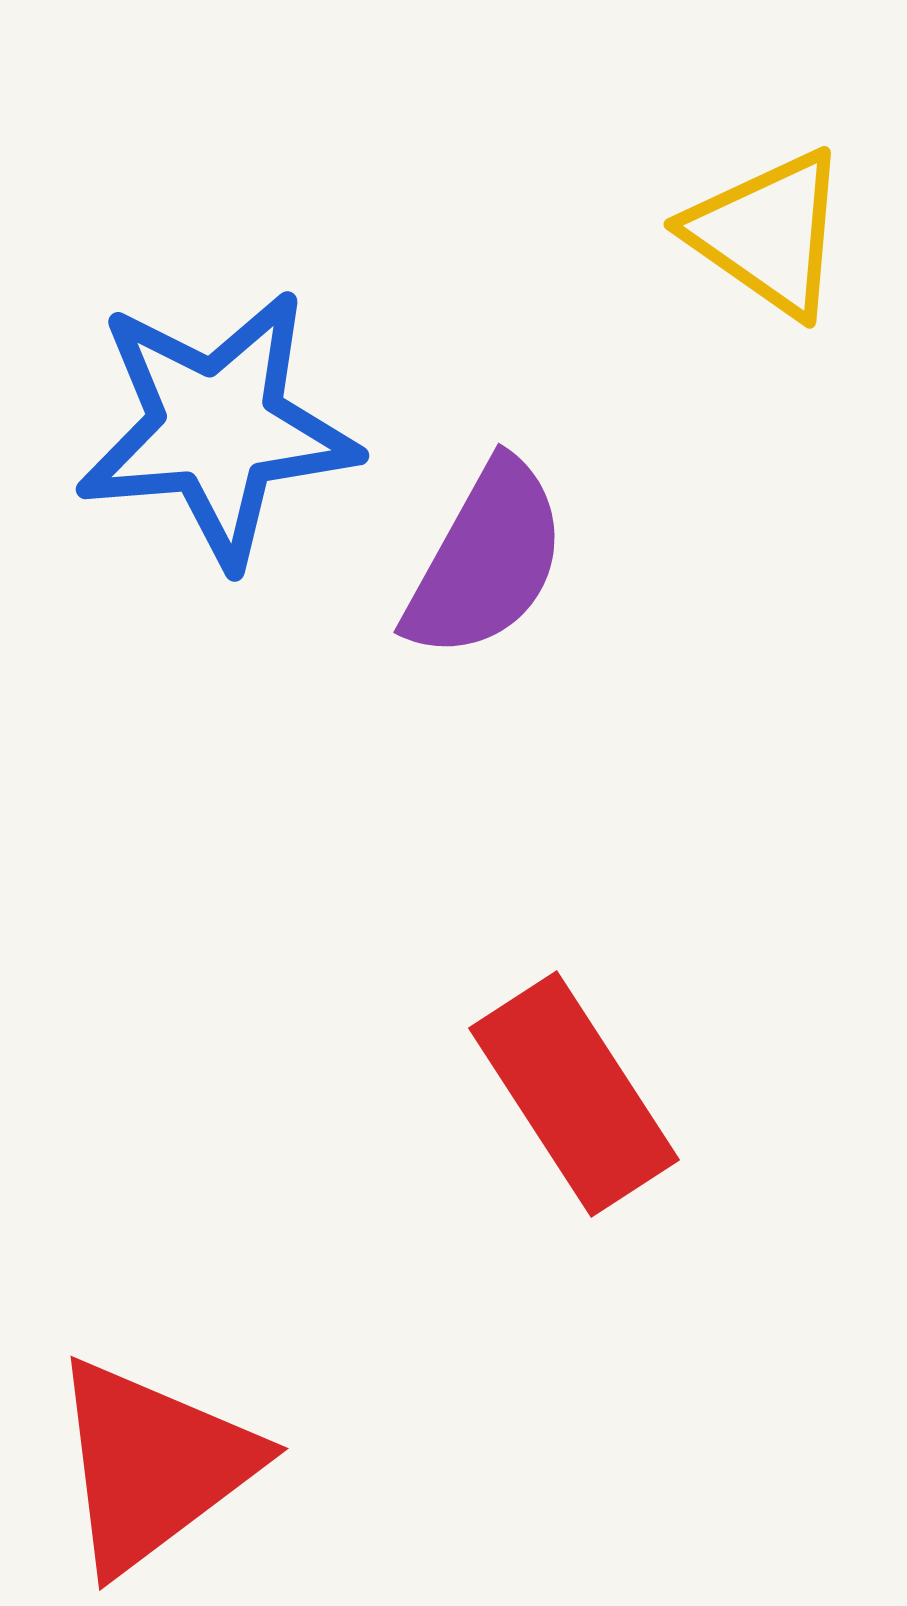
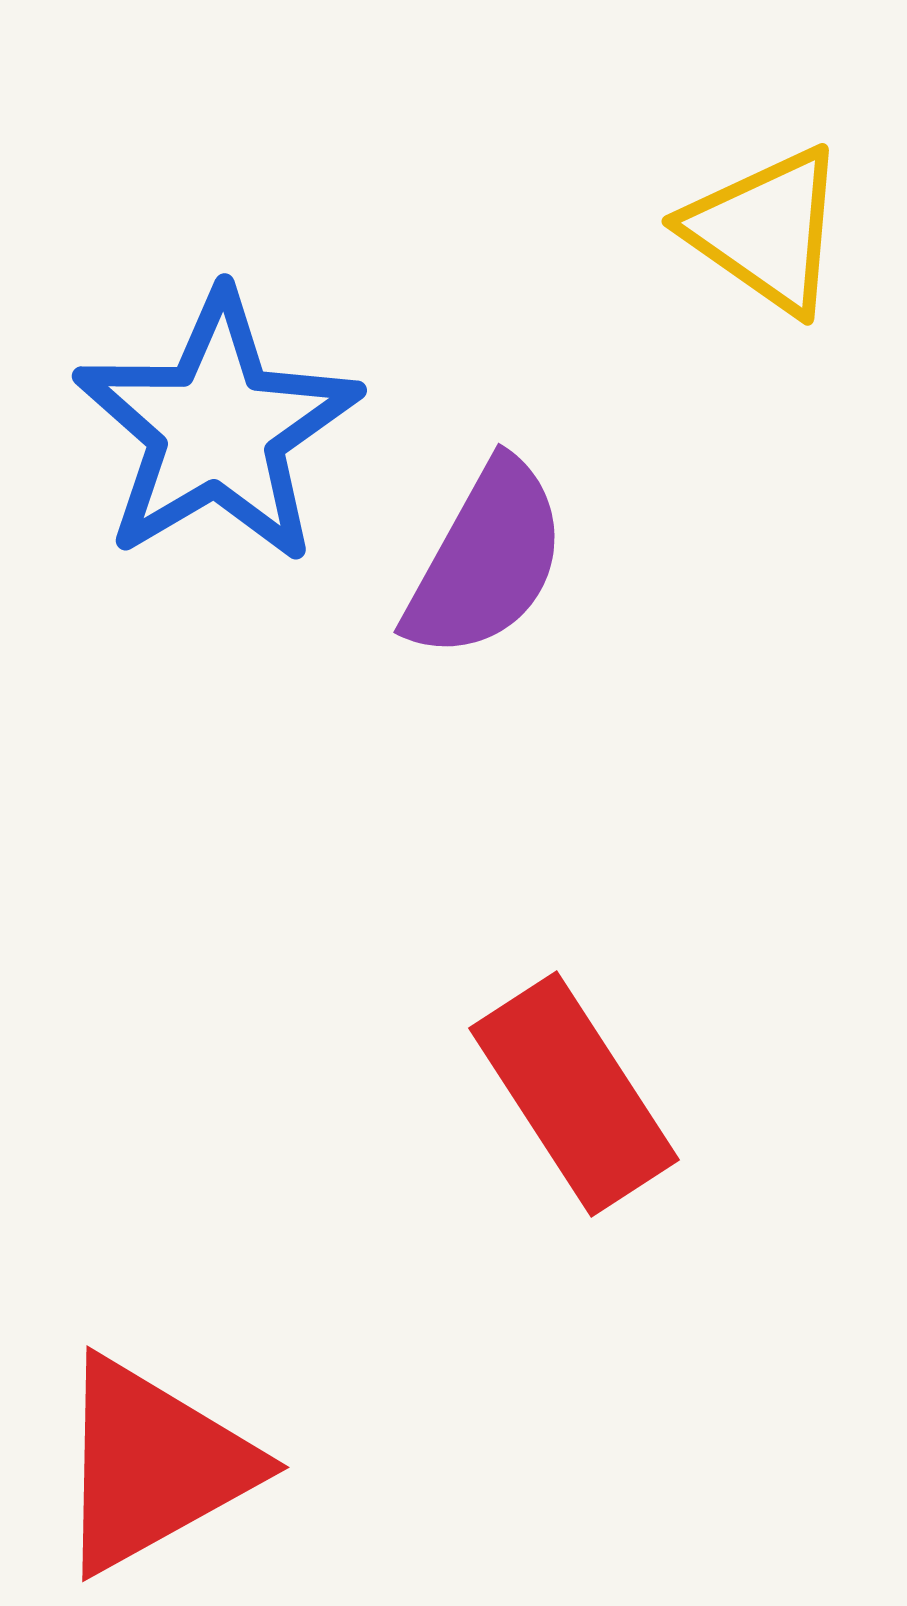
yellow triangle: moved 2 px left, 3 px up
blue star: rotated 26 degrees counterclockwise
red triangle: rotated 8 degrees clockwise
